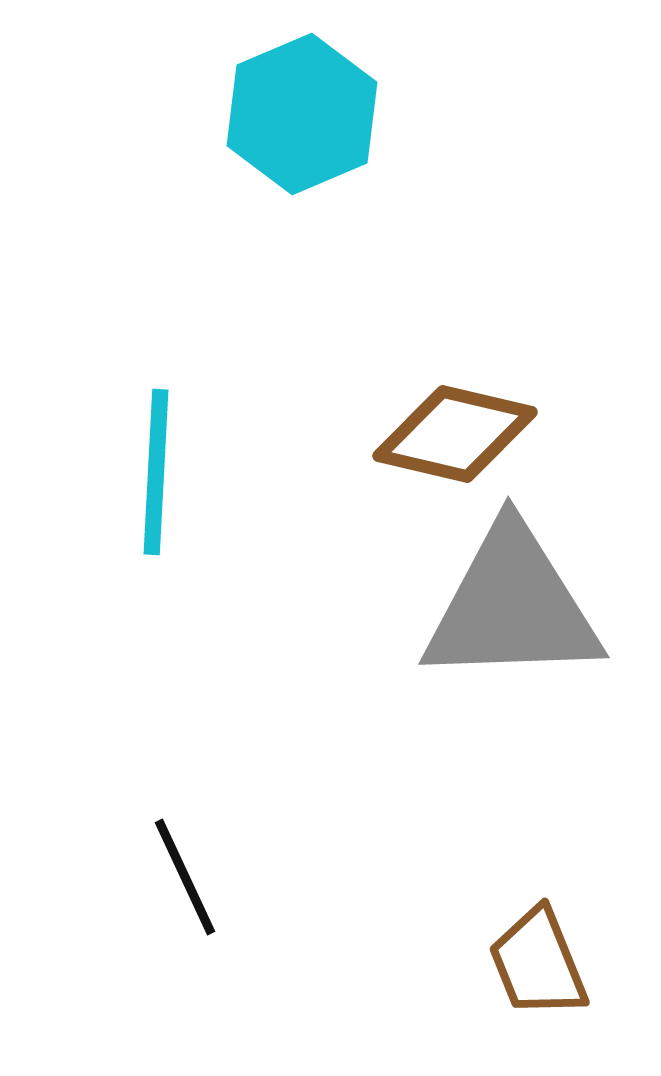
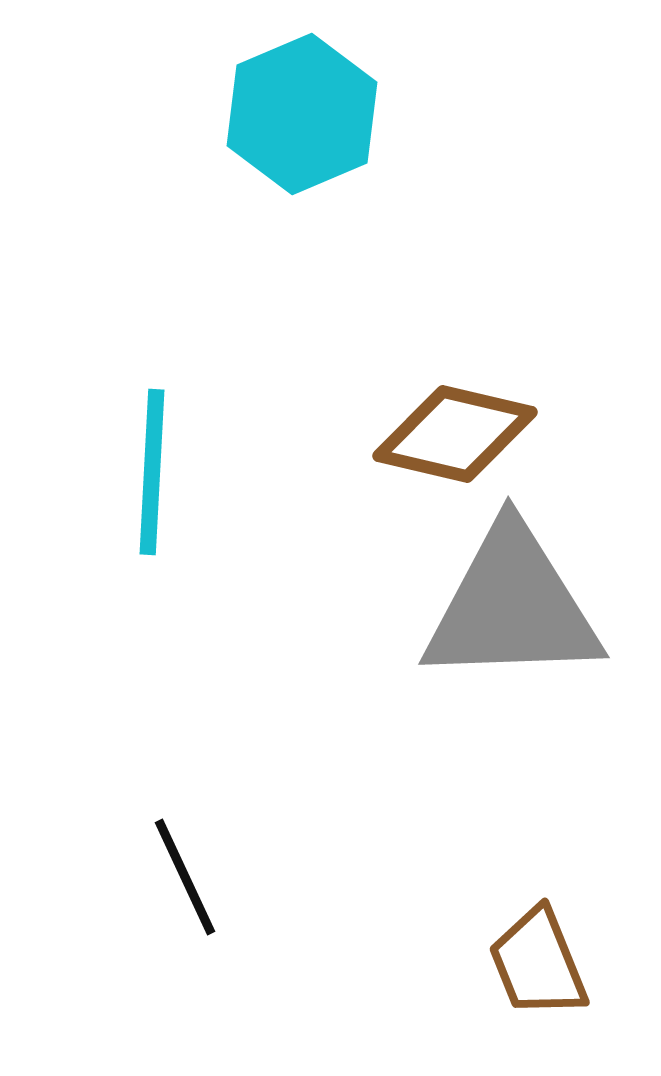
cyan line: moved 4 px left
